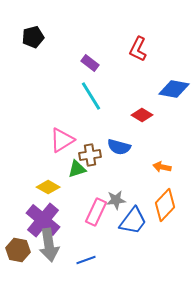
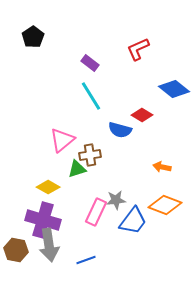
black pentagon: rotated 20 degrees counterclockwise
red L-shape: rotated 40 degrees clockwise
blue diamond: rotated 28 degrees clockwise
pink triangle: rotated 8 degrees counterclockwise
blue semicircle: moved 1 px right, 17 px up
orange diamond: rotated 68 degrees clockwise
purple cross: rotated 24 degrees counterclockwise
brown hexagon: moved 2 px left
